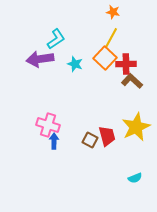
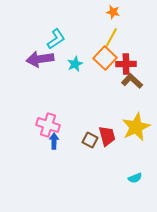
cyan star: rotated 28 degrees clockwise
